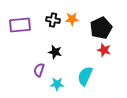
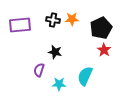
red star: rotated 16 degrees clockwise
cyan star: moved 2 px right
